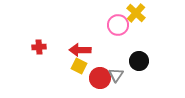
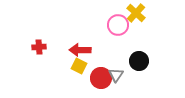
red circle: moved 1 px right
